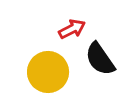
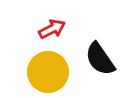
red arrow: moved 20 px left
